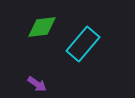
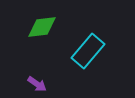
cyan rectangle: moved 5 px right, 7 px down
